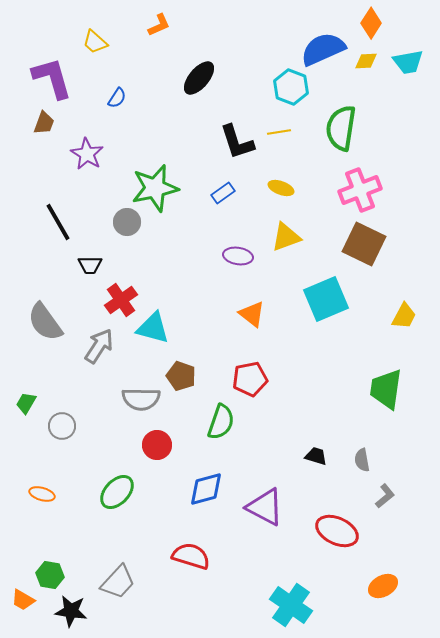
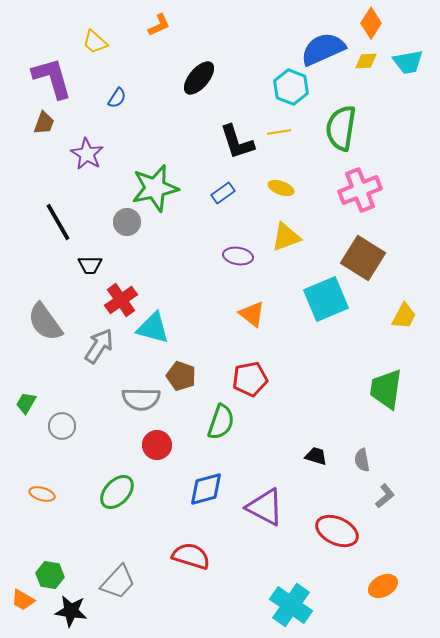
brown square at (364, 244): moved 1 px left, 14 px down; rotated 6 degrees clockwise
